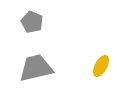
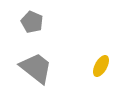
gray trapezoid: rotated 51 degrees clockwise
